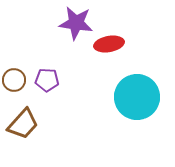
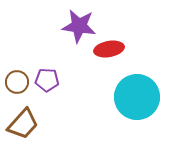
purple star: moved 3 px right, 3 px down
red ellipse: moved 5 px down
brown circle: moved 3 px right, 2 px down
